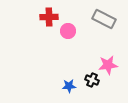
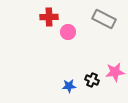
pink circle: moved 1 px down
pink star: moved 7 px right, 7 px down
